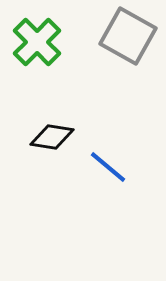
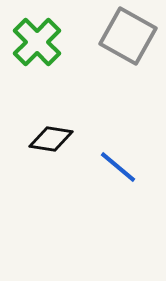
black diamond: moved 1 px left, 2 px down
blue line: moved 10 px right
